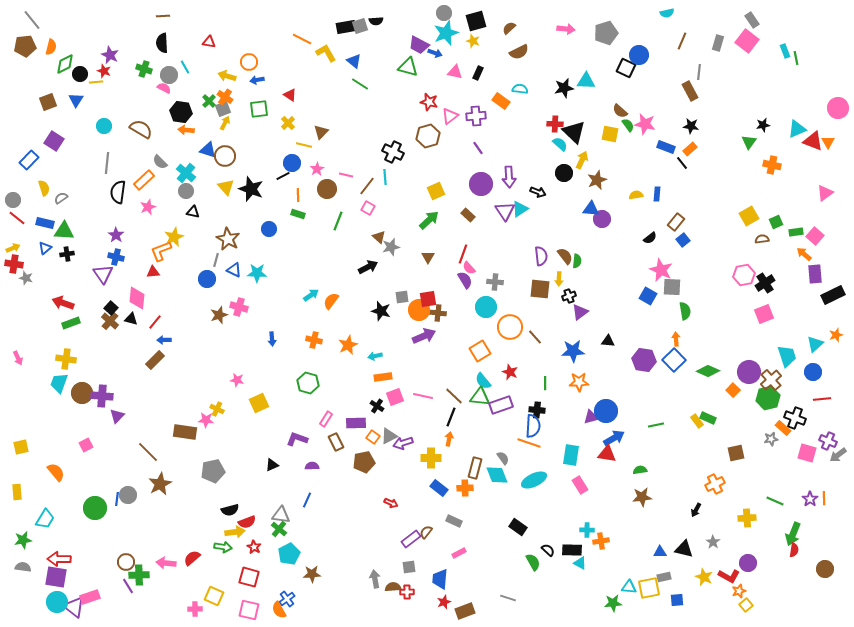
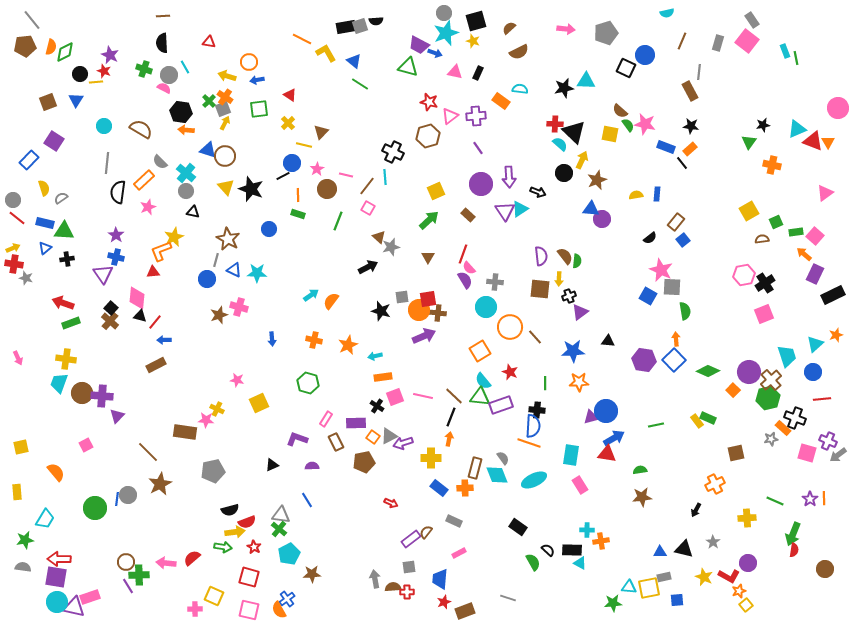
blue circle at (639, 55): moved 6 px right
green diamond at (65, 64): moved 12 px up
yellow square at (749, 216): moved 5 px up
black cross at (67, 254): moved 5 px down
purple rectangle at (815, 274): rotated 30 degrees clockwise
black triangle at (131, 319): moved 9 px right, 3 px up
brown rectangle at (155, 360): moved 1 px right, 5 px down; rotated 18 degrees clockwise
blue line at (307, 500): rotated 56 degrees counterclockwise
green star at (23, 540): moved 2 px right
purple triangle at (74, 607): rotated 25 degrees counterclockwise
